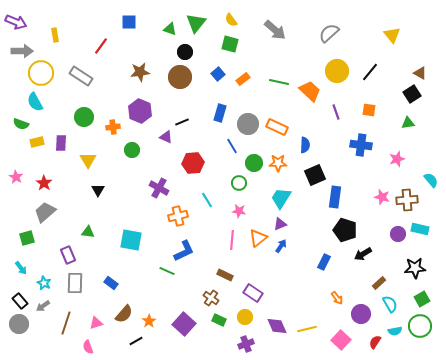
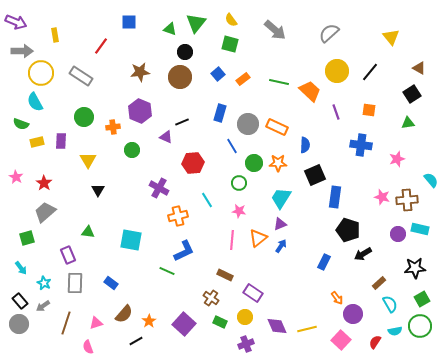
yellow triangle at (392, 35): moved 1 px left, 2 px down
brown triangle at (420, 73): moved 1 px left, 5 px up
purple rectangle at (61, 143): moved 2 px up
black pentagon at (345, 230): moved 3 px right
purple circle at (361, 314): moved 8 px left
green rectangle at (219, 320): moved 1 px right, 2 px down
